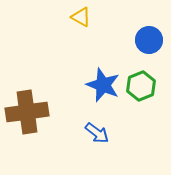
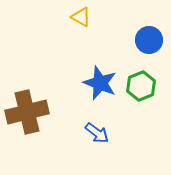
blue star: moved 3 px left, 2 px up
brown cross: rotated 6 degrees counterclockwise
